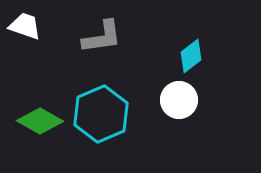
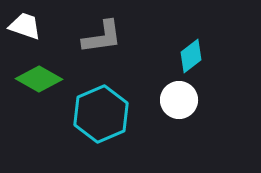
green diamond: moved 1 px left, 42 px up
